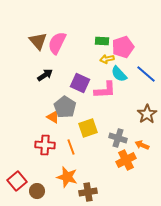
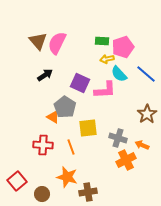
yellow square: rotated 12 degrees clockwise
red cross: moved 2 px left
brown circle: moved 5 px right, 3 px down
